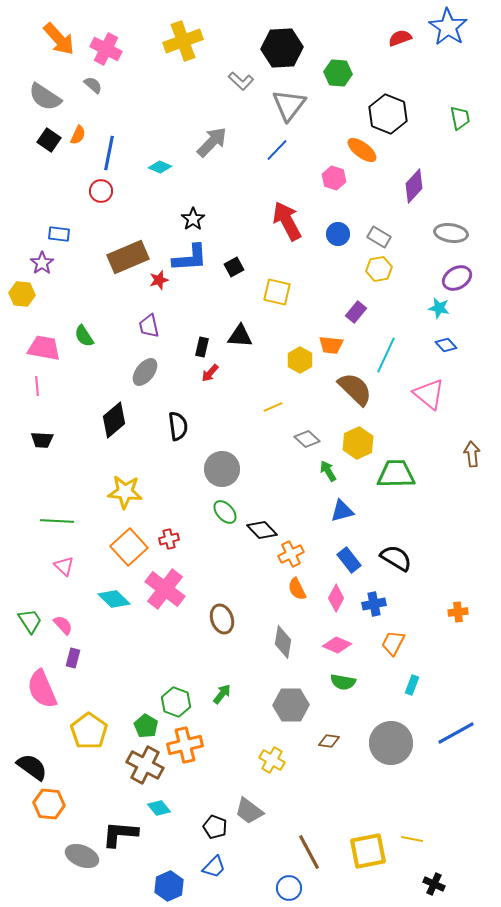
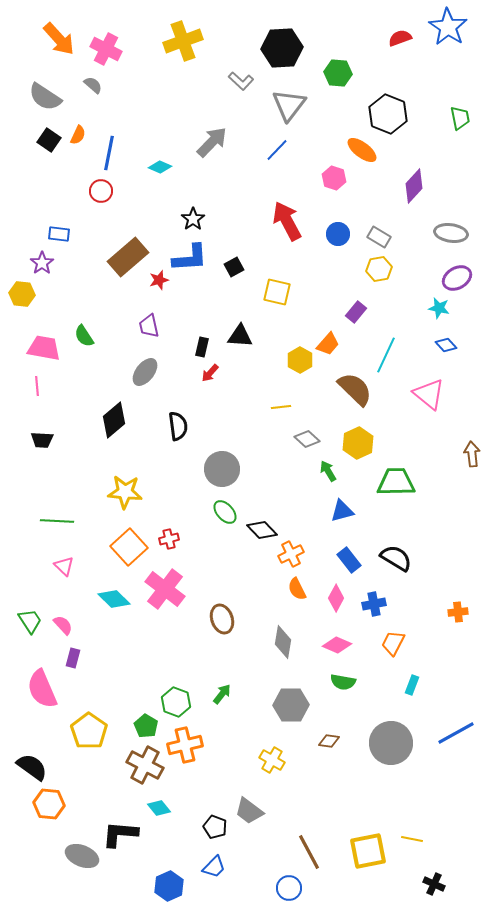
brown rectangle at (128, 257): rotated 18 degrees counterclockwise
orange trapezoid at (331, 345): moved 3 px left, 1 px up; rotated 55 degrees counterclockwise
yellow line at (273, 407): moved 8 px right; rotated 18 degrees clockwise
green trapezoid at (396, 474): moved 8 px down
